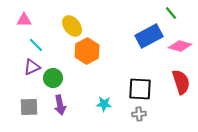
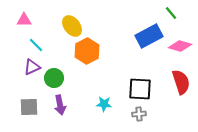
green circle: moved 1 px right
